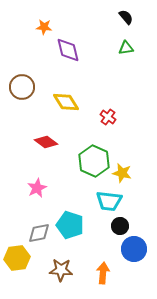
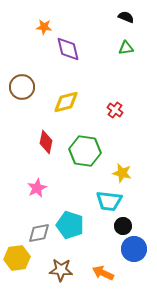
black semicircle: rotated 28 degrees counterclockwise
purple diamond: moved 1 px up
yellow diamond: rotated 72 degrees counterclockwise
red cross: moved 7 px right, 7 px up
red diamond: rotated 65 degrees clockwise
green hexagon: moved 9 px left, 10 px up; rotated 16 degrees counterclockwise
black circle: moved 3 px right
orange arrow: rotated 70 degrees counterclockwise
